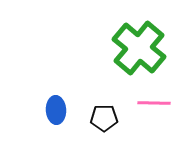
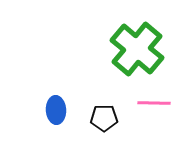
green cross: moved 2 px left, 1 px down
